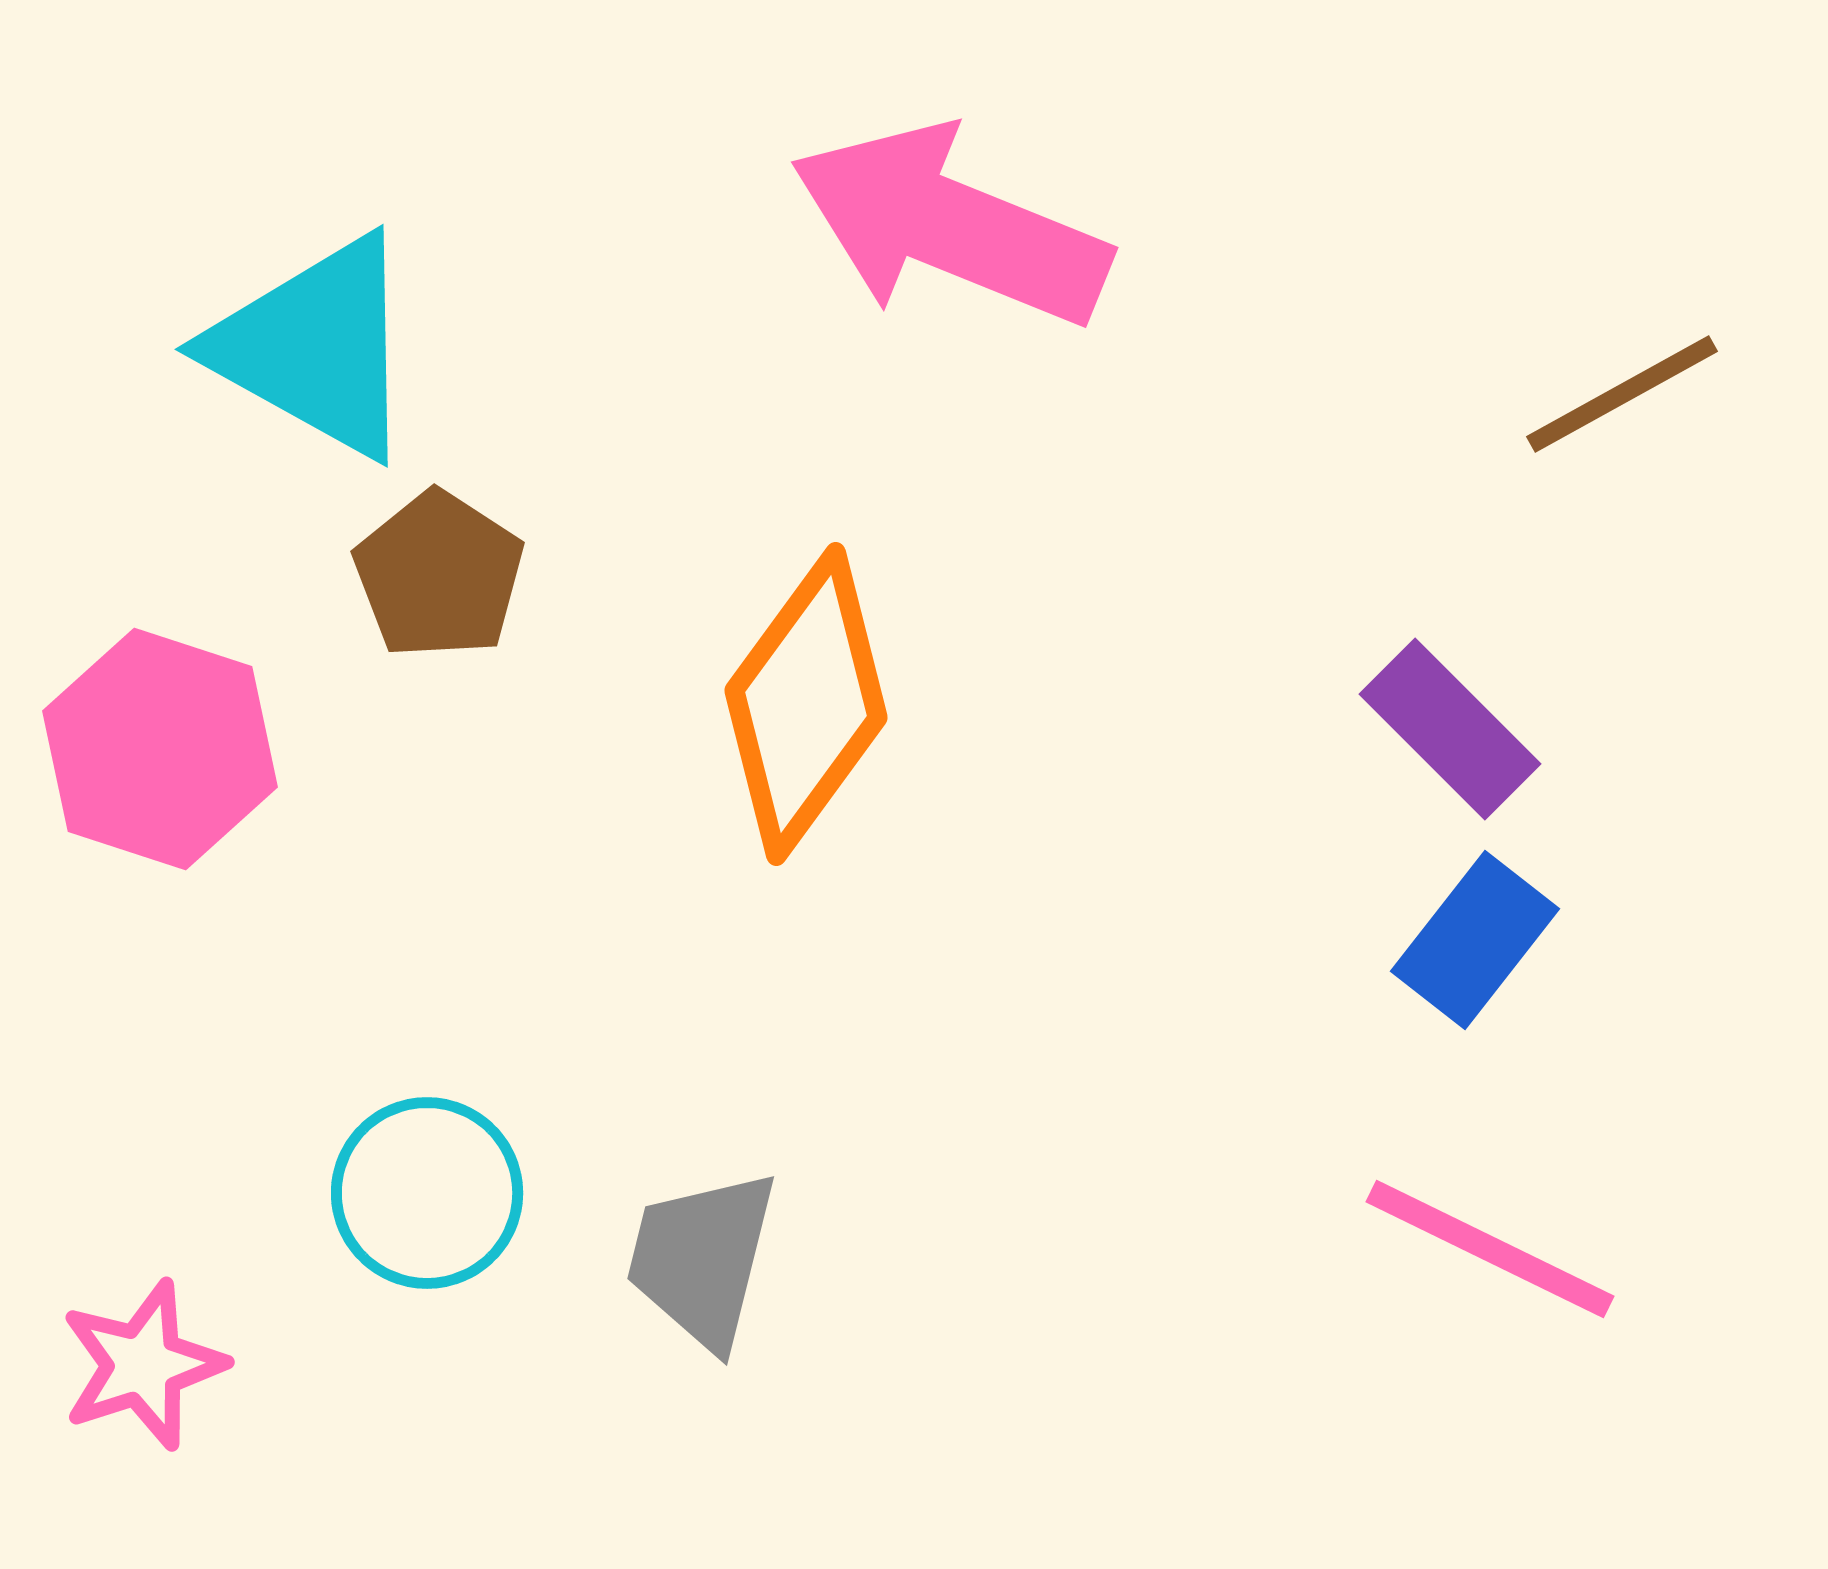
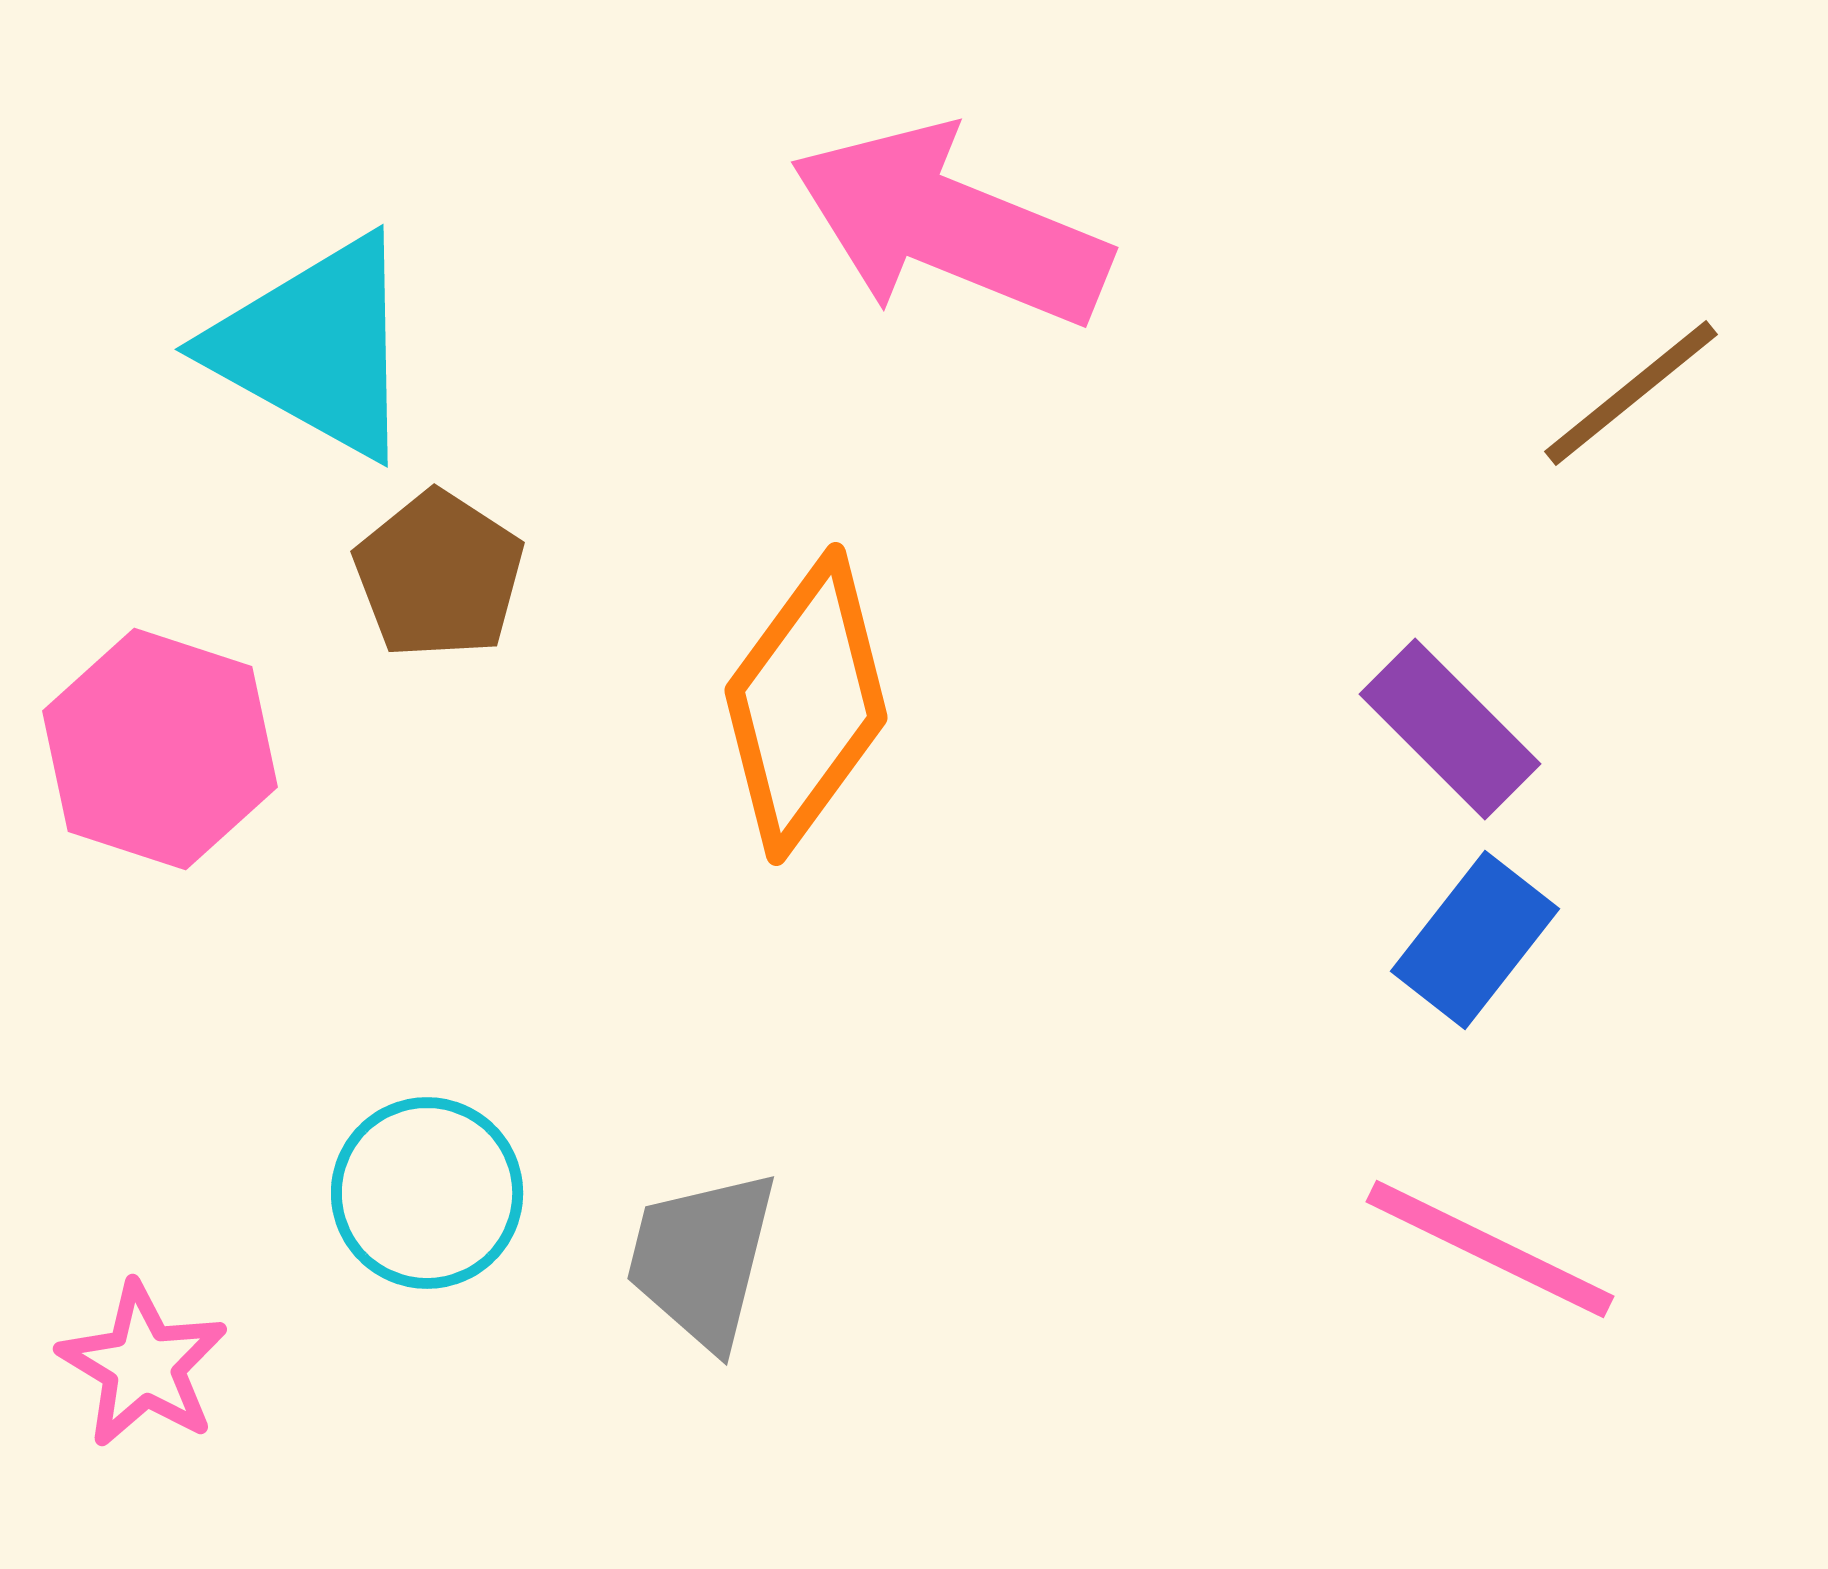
brown line: moved 9 px right, 1 px up; rotated 10 degrees counterclockwise
pink star: rotated 23 degrees counterclockwise
